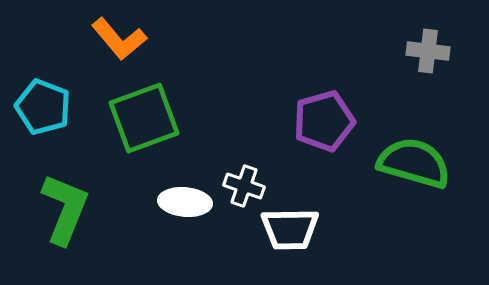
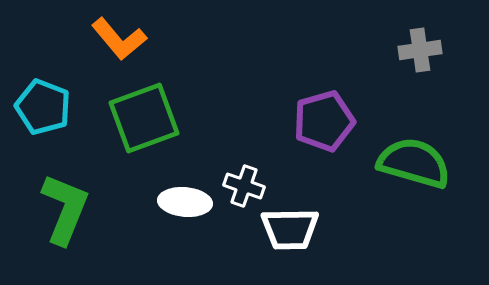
gray cross: moved 8 px left, 1 px up; rotated 15 degrees counterclockwise
